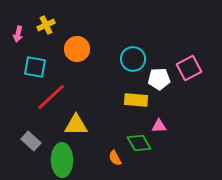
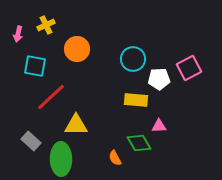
cyan square: moved 1 px up
green ellipse: moved 1 px left, 1 px up
